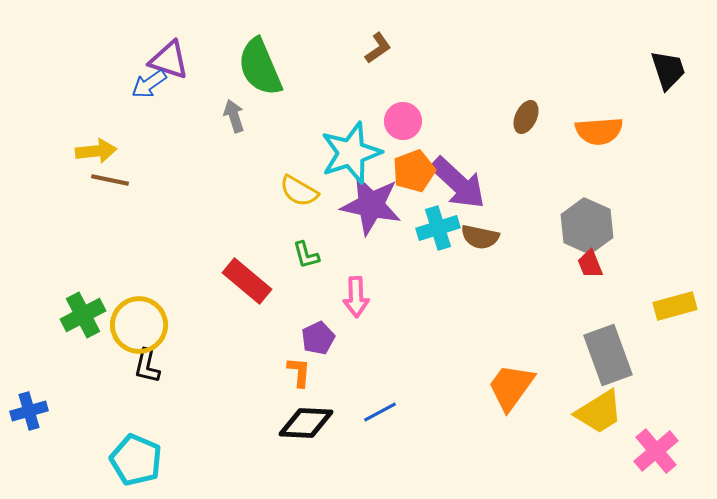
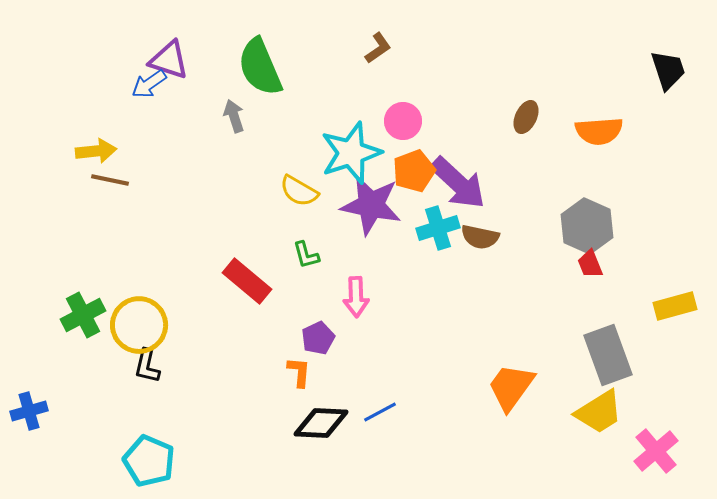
black diamond: moved 15 px right
cyan pentagon: moved 13 px right, 1 px down
